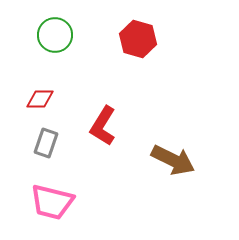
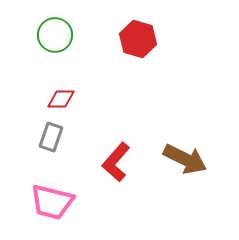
red diamond: moved 21 px right
red L-shape: moved 13 px right, 36 px down; rotated 9 degrees clockwise
gray rectangle: moved 5 px right, 6 px up
brown arrow: moved 12 px right, 1 px up
